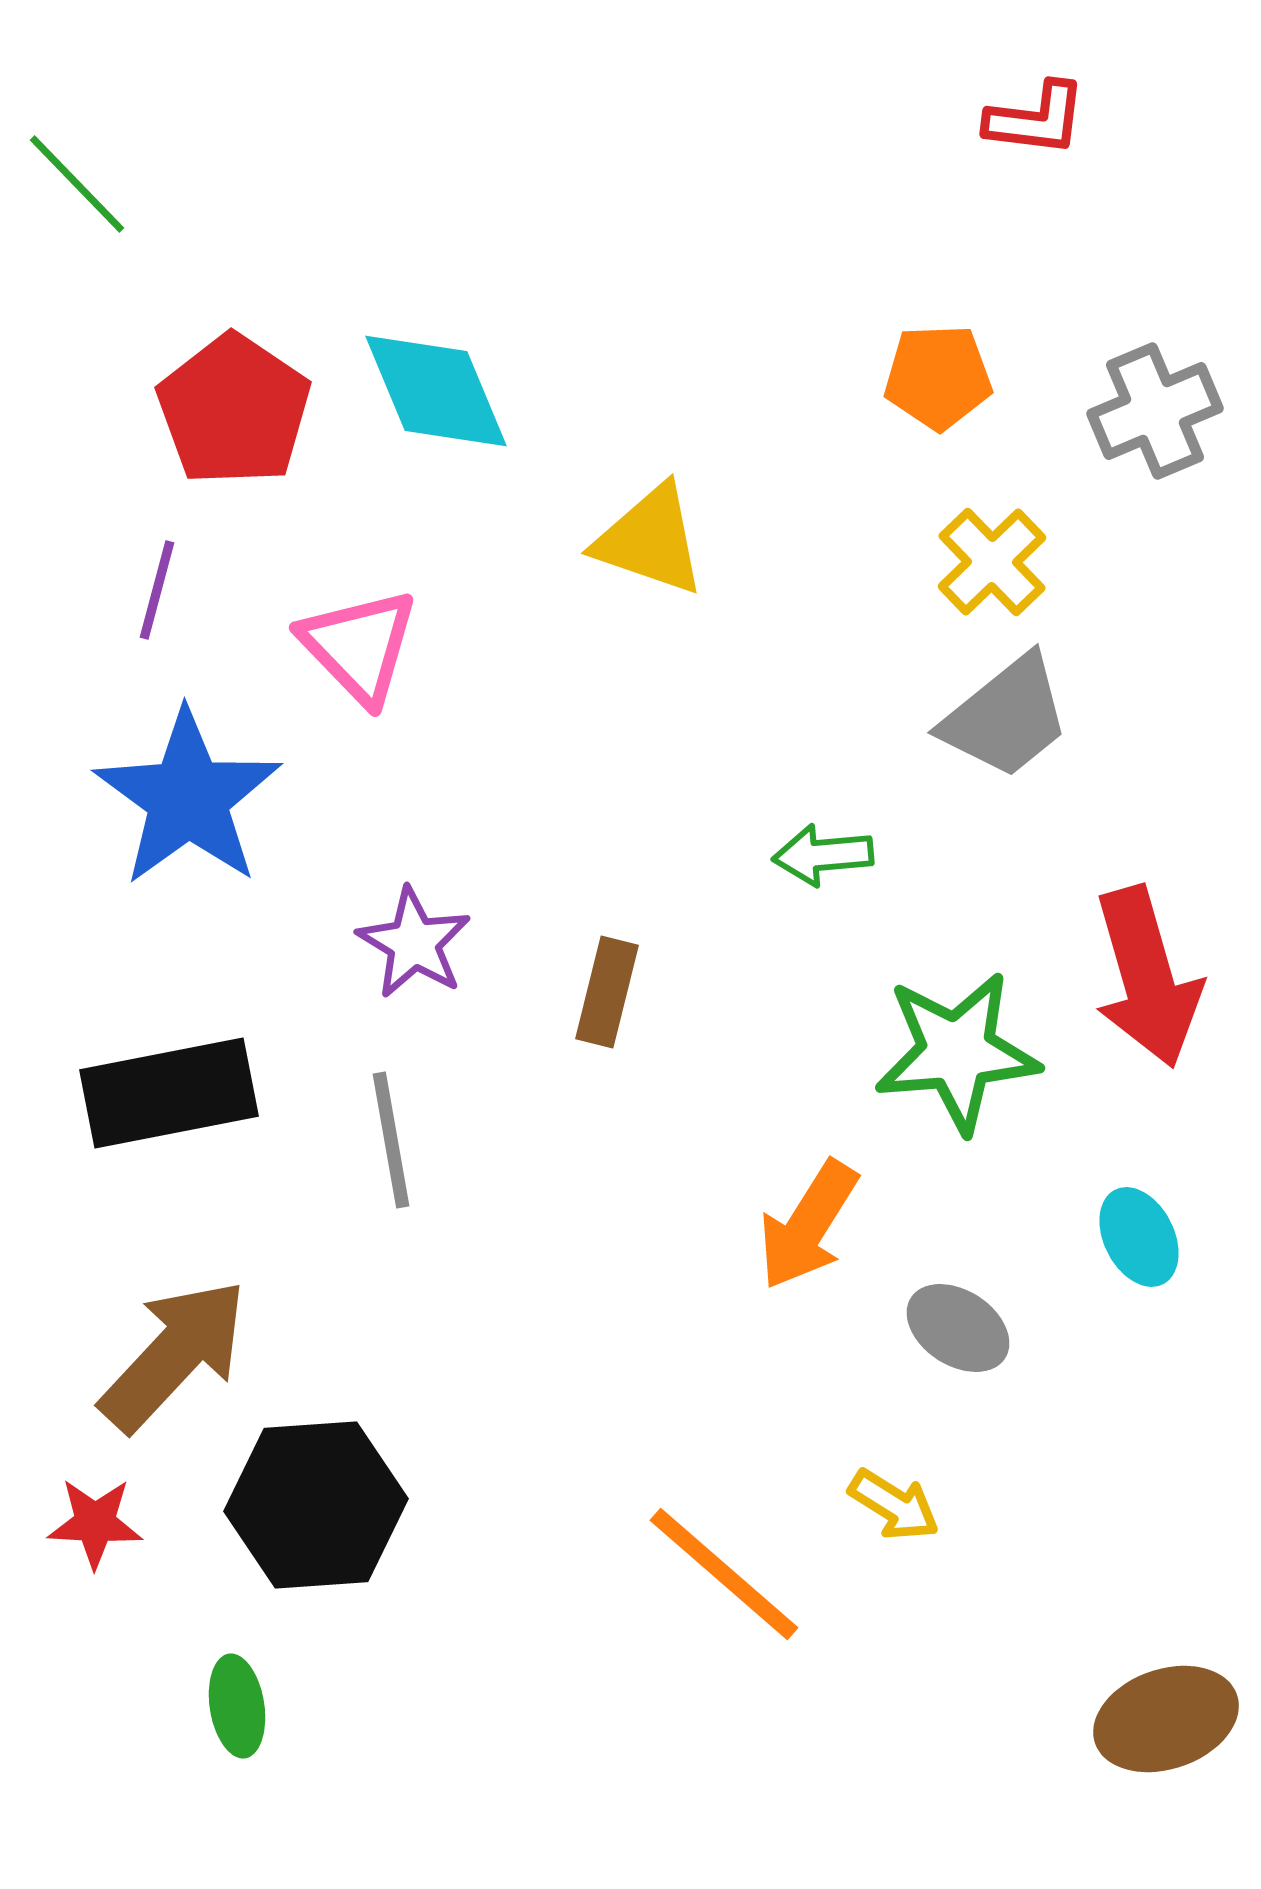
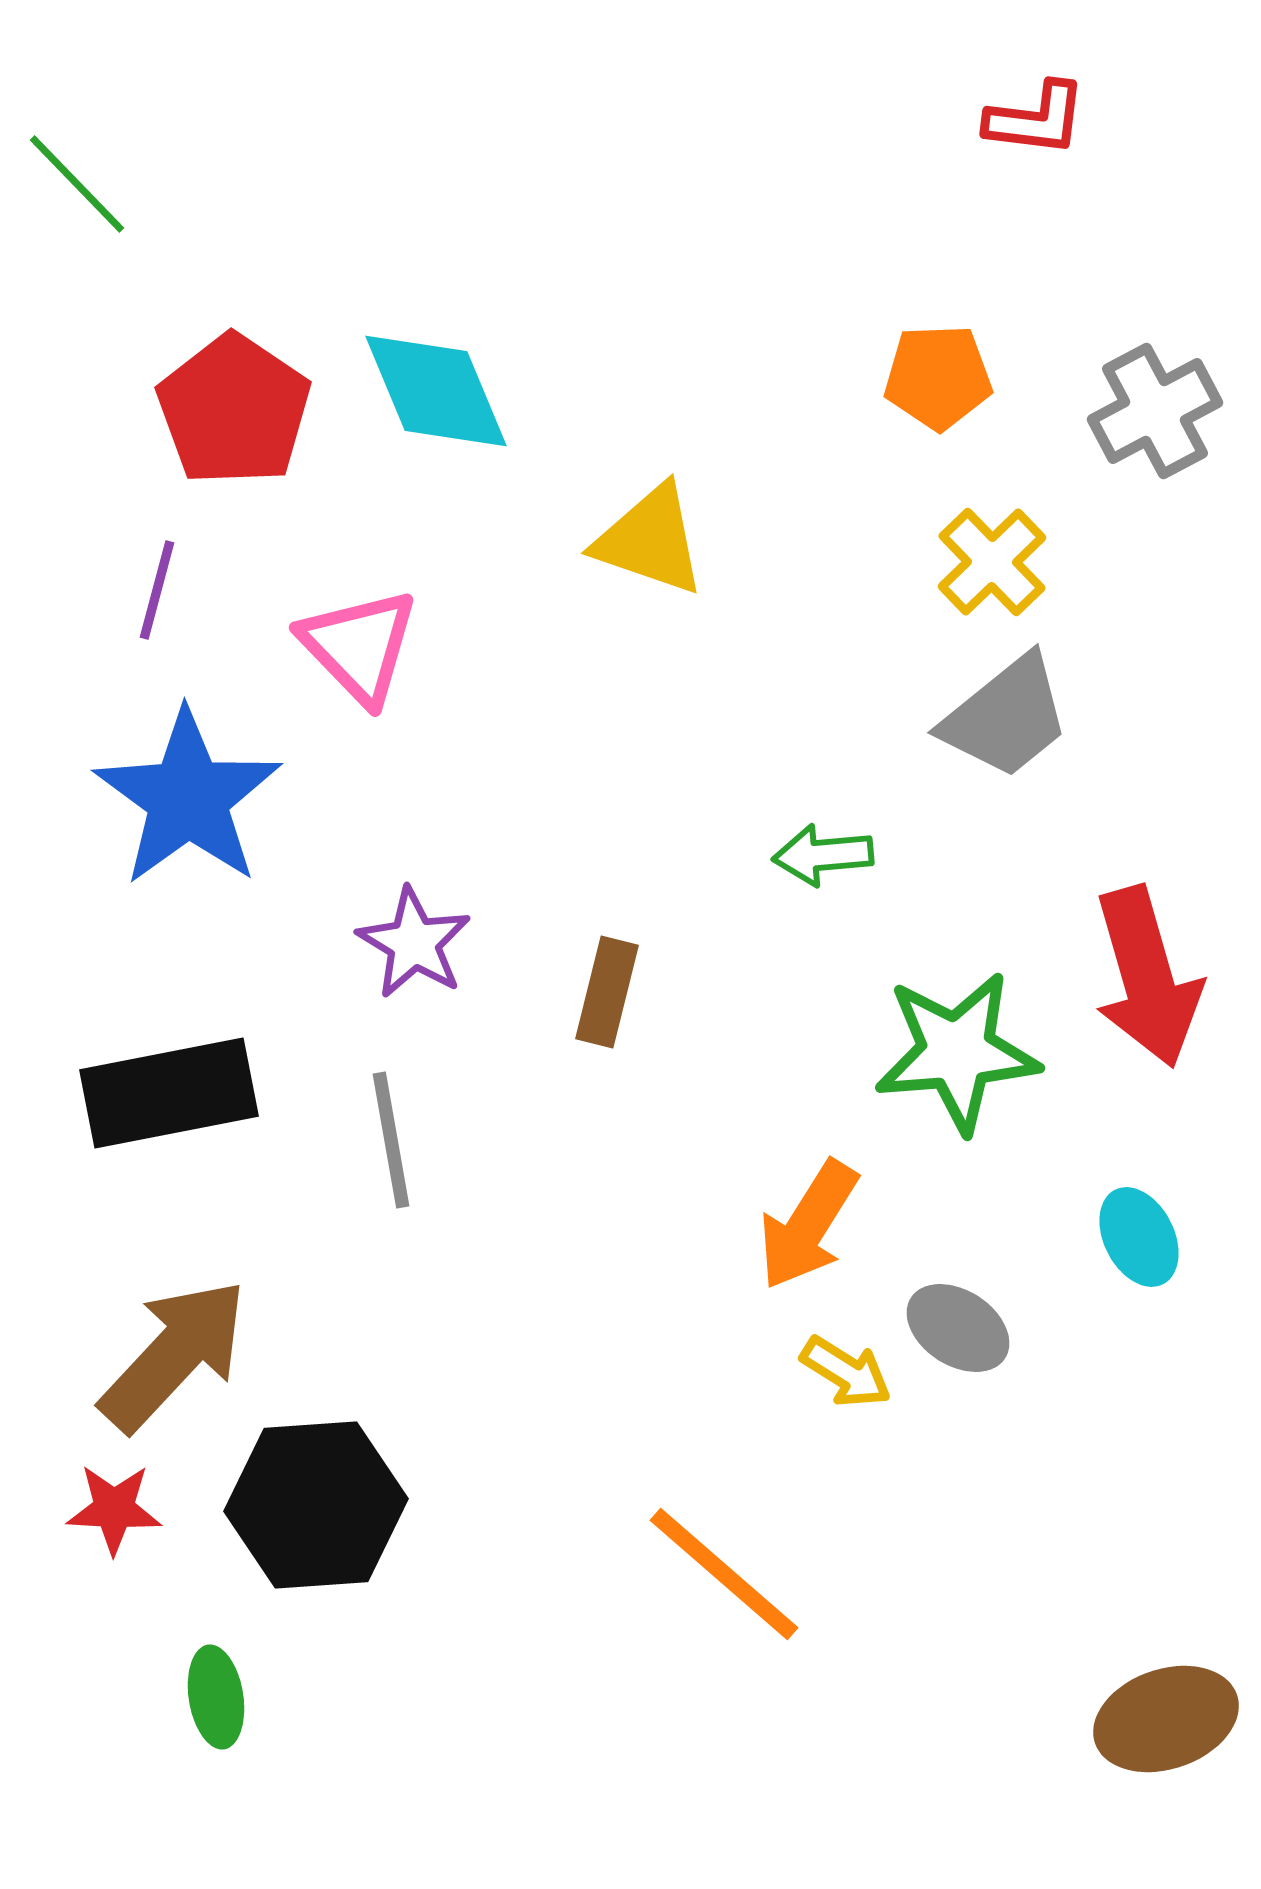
gray cross: rotated 5 degrees counterclockwise
yellow arrow: moved 48 px left, 133 px up
red star: moved 19 px right, 14 px up
green ellipse: moved 21 px left, 9 px up
